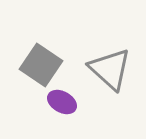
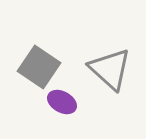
gray square: moved 2 px left, 2 px down
